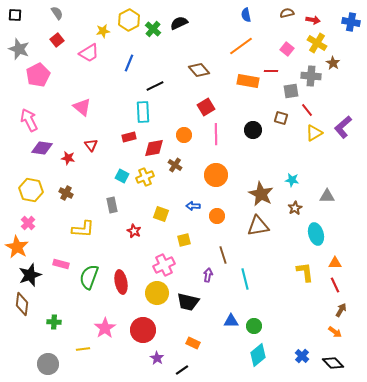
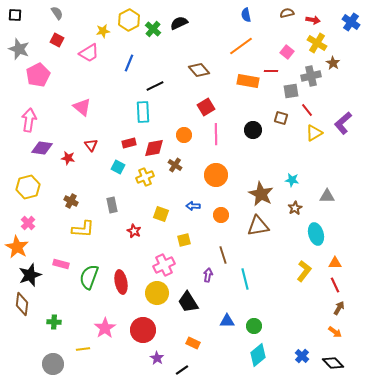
blue cross at (351, 22): rotated 24 degrees clockwise
red square at (57, 40): rotated 24 degrees counterclockwise
pink square at (287, 49): moved 3 px down
gray cross at (311, 76): rotated 18 degrees counterclockwise
pink arrow at (29, 120): rotated 35 degrees clockwise
purple L-shape at (343, 127): moved 4 px up
red rectangle at (129, 137): moved 6 px down
cyan square at (122, 176): moved 4 px left, 9 px up
yellow hexagon at (31, 190): moved 3 px left, 3 px up; rotated 25 degrees counterclockwise
brown cross at (66, 193): moved 5 px right, 8 px down
orange circle at (217, 216): moved 4 px right, 1 px up
yellow L-shape at (305, 272): moved 1 px left, 1 px up; rotated 45 degrees clockwise
black trapezoid at (188, 302): rotated 45 degrees clockwise
brown arrow at (341, 310): moved 2 px left, 2 px up
blue triangle at (231, 321): moved 4 px left
gray circle at (48, 364): moved 5 px right
